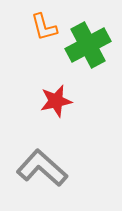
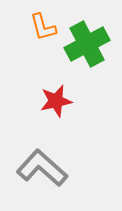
orange L-shape: moved 1 px left
green cross: moved 1 px left, 1 px up
